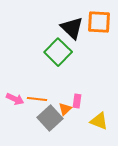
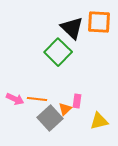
yellow triangle: rotated 36 degrees counterclockwise
